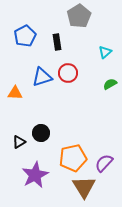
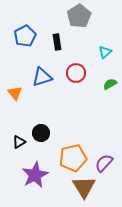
red circle: moved 8 px right
orange triangle: rotated 49 degrees clockwise
